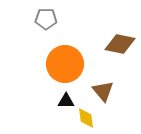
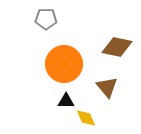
brown diamond: moved 3 px left, 3 px down
orange circle: moved 1 px left
brown triangle: moved 4 px right, 4 px up
yellow diamond: rotated 15 degrees counterclockwise
